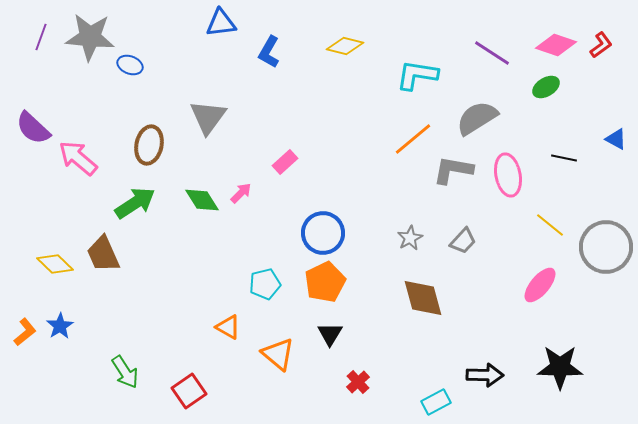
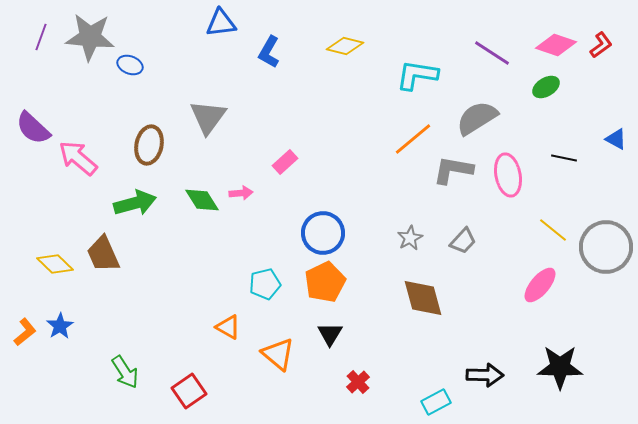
pink arrow at (241, 193): rotated 40 degrees clockwise
green arrow at (135, 203): rotated 18 degrees clockwise
yellow line at (550, 225): moved 3 px right, 5 px down
